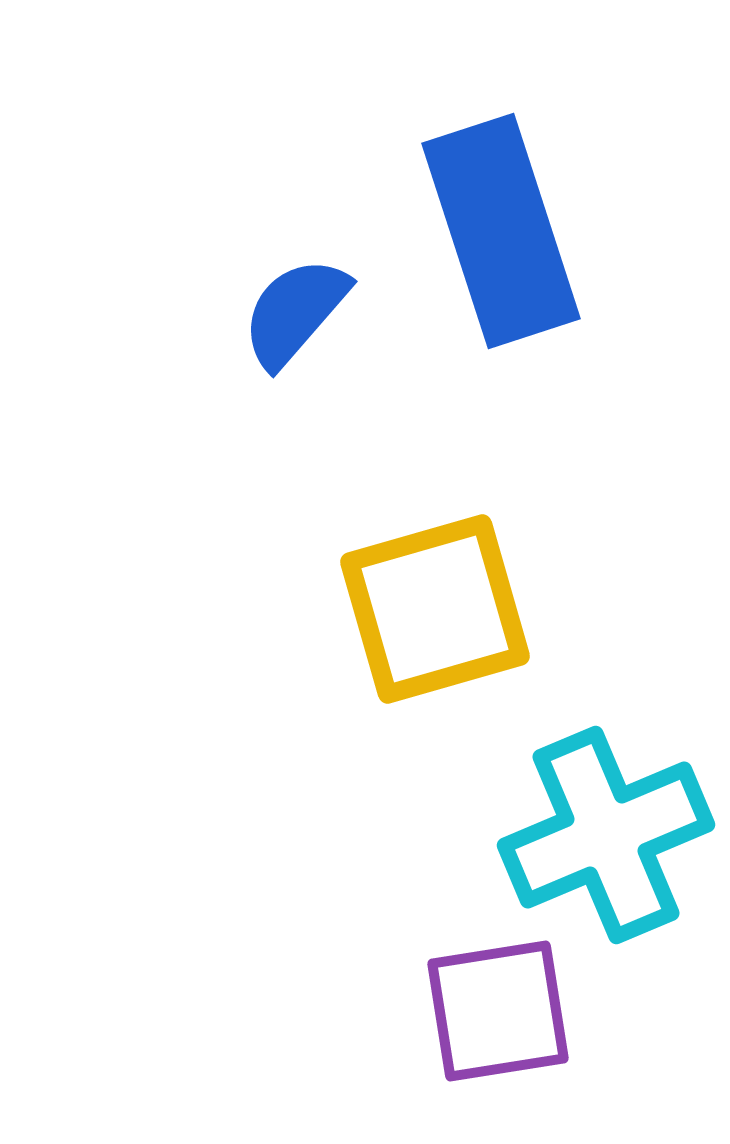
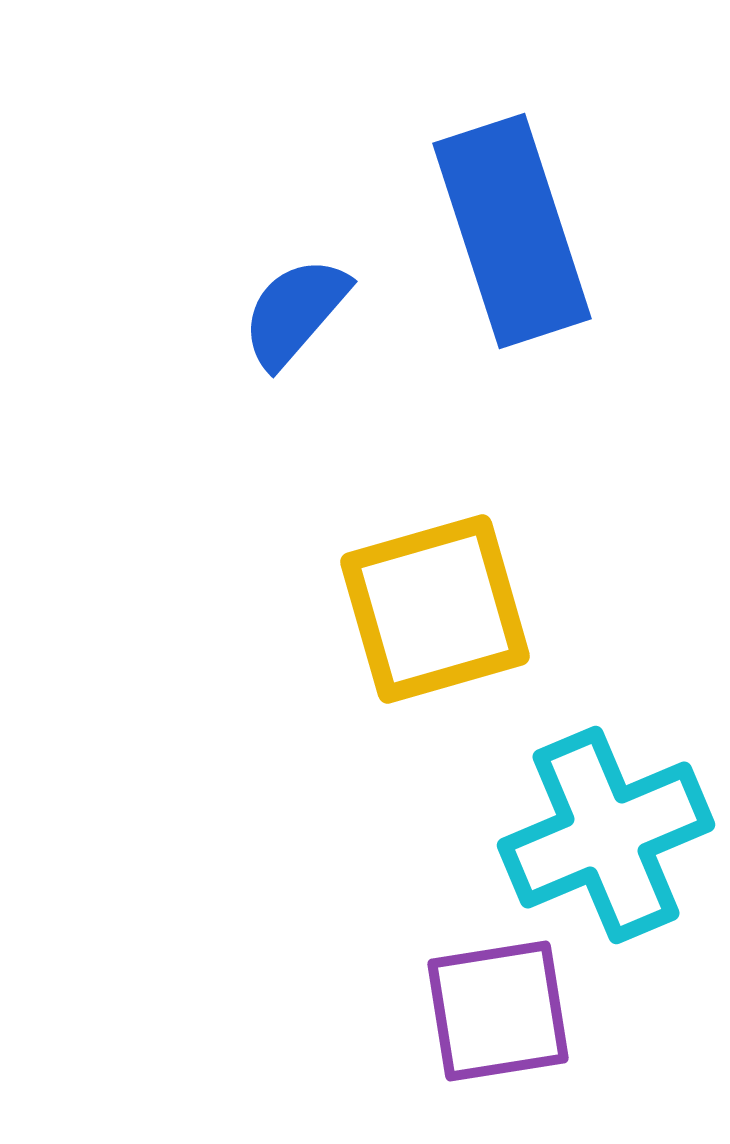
blue rectangle: moved 11 px right
